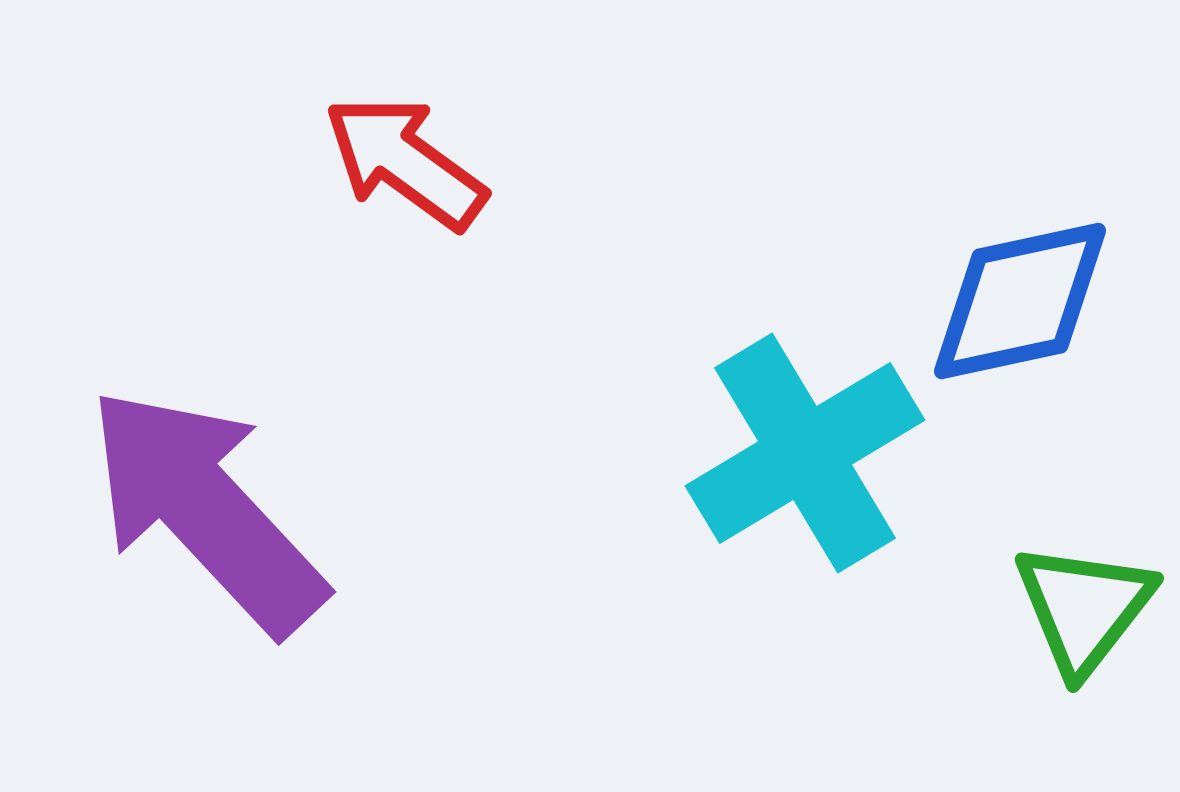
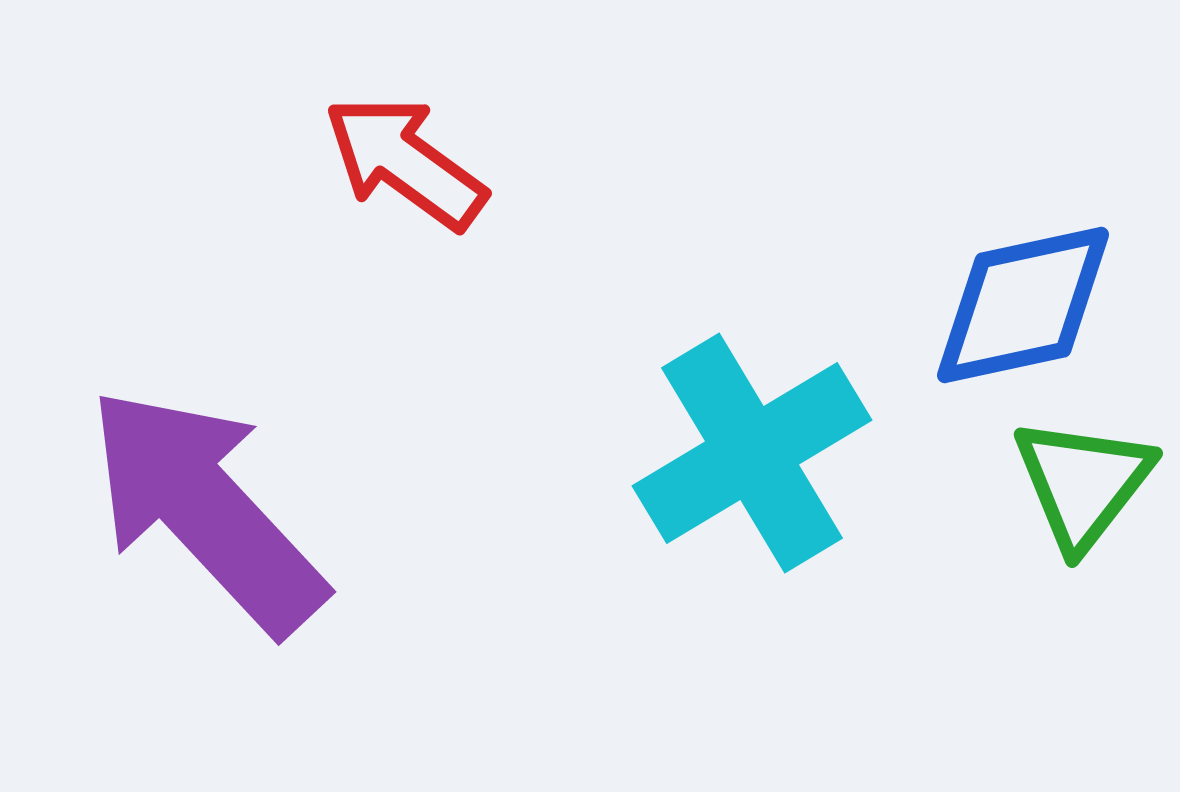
blue diamond: moved 3 px right, 4 px down
cyan cross: moved 53 px left
green triangle: moved 1 px left, 125 px up
